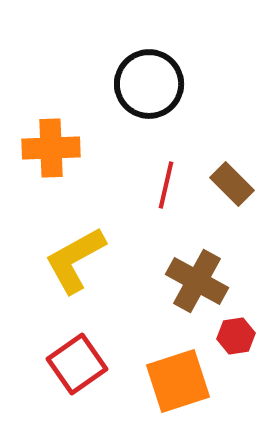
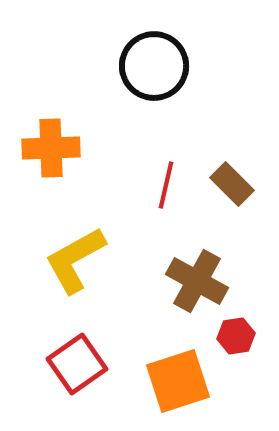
black circle: moved 5 px right, 18 px up
